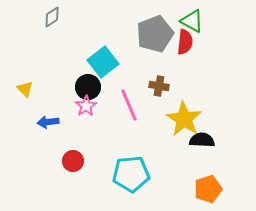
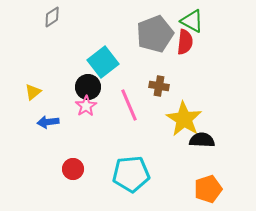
yellow triangle: moved 8 px right, 3 px down; rotated 36 degrees clockwise
red circle: moved 8 px down
